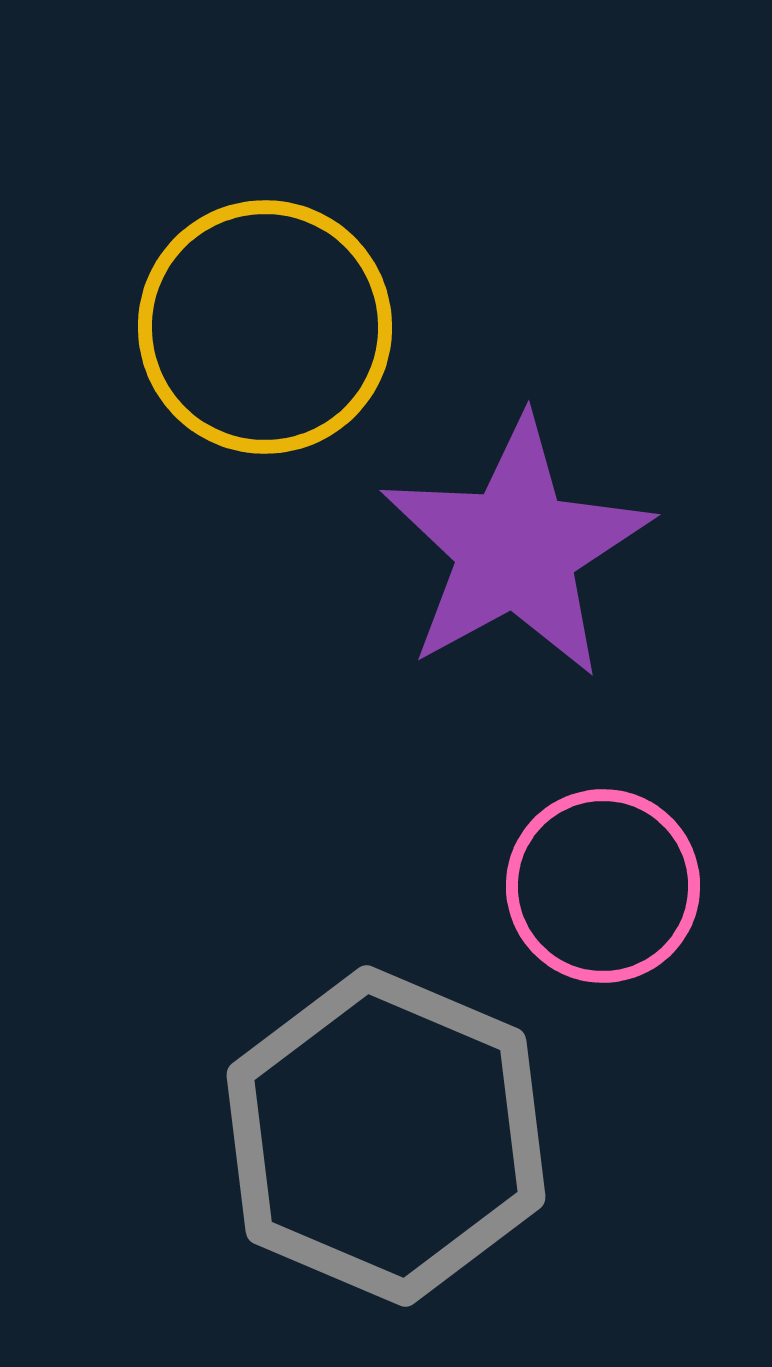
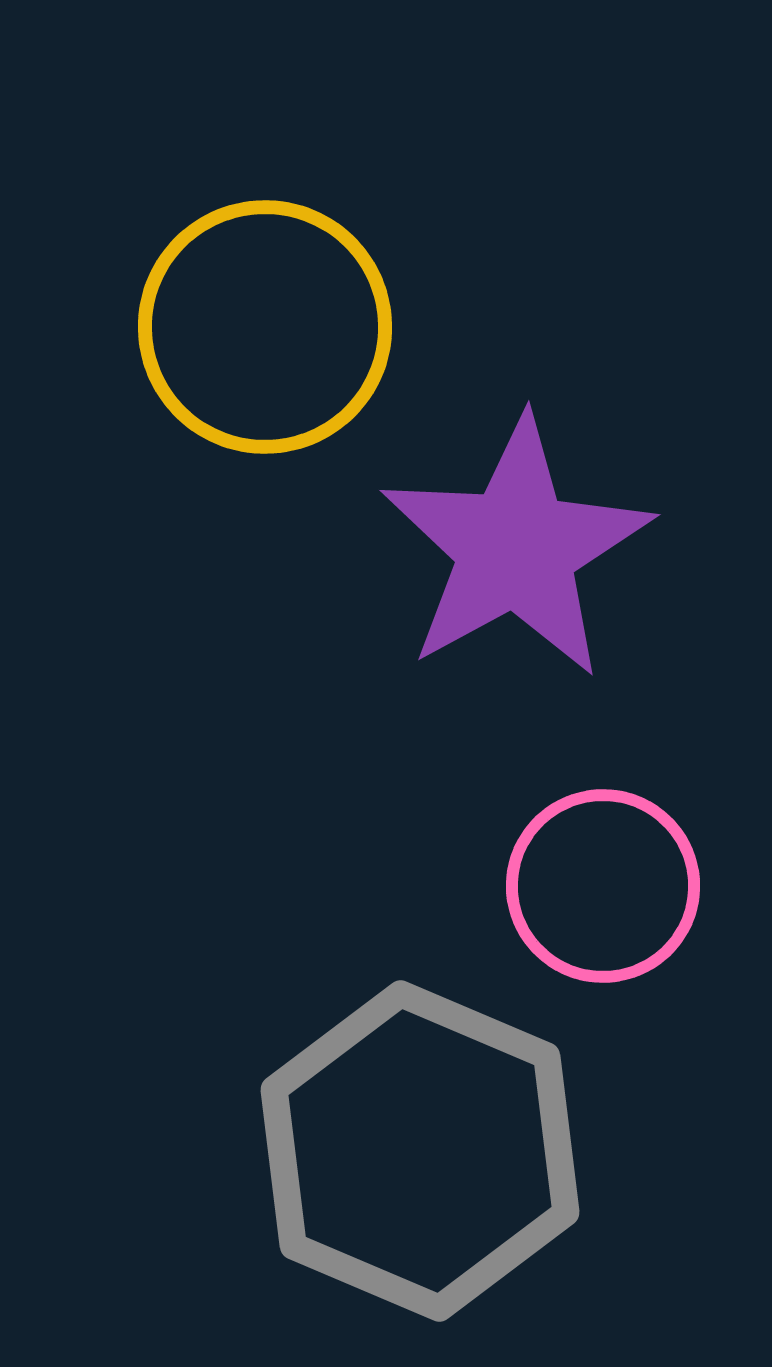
gray hexagon: moved 34 px right, 15 px down
